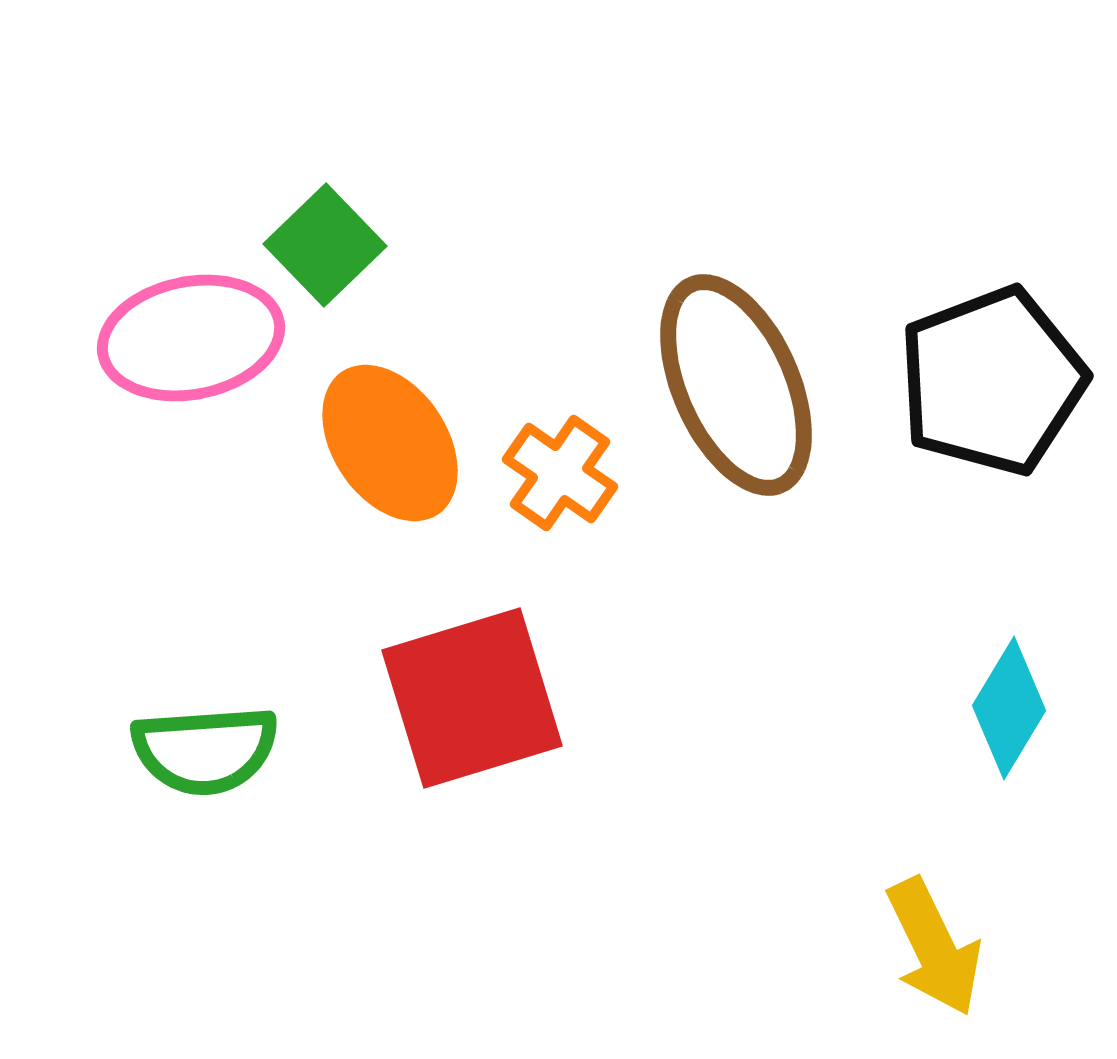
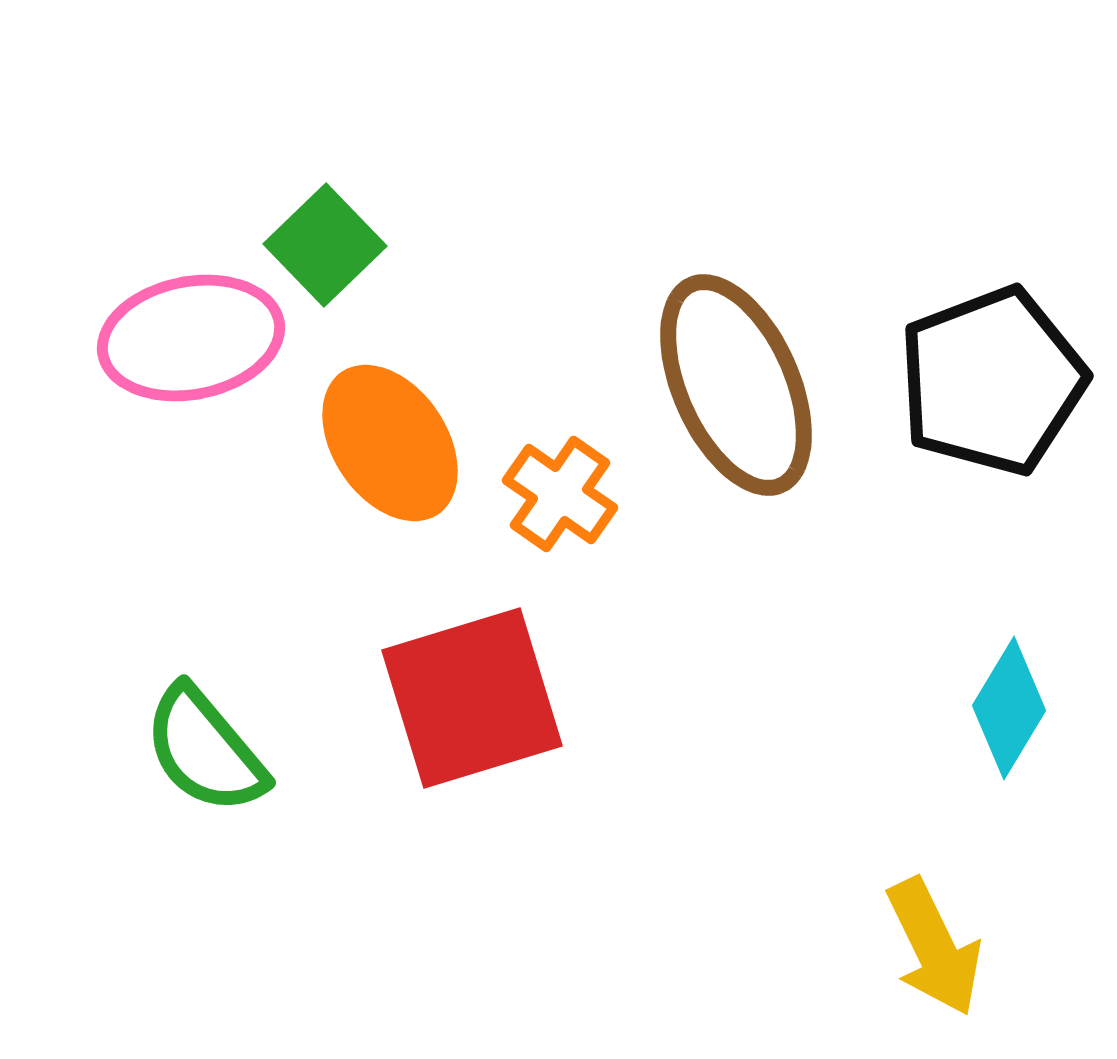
orange cross: moved 21 px down
green semicircle: rotated 54 degrees clockwise
